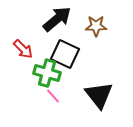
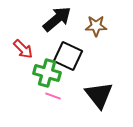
black square: moved 3 px right, 2 px down
pink line: rotated 28 degrees counterclockwise
